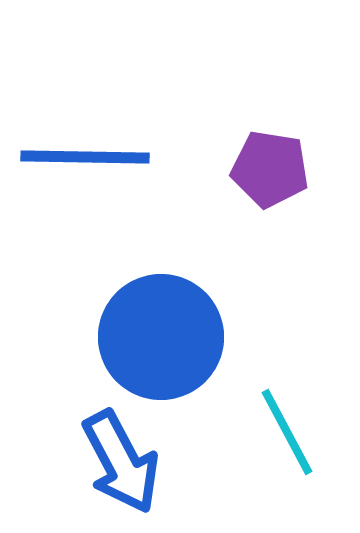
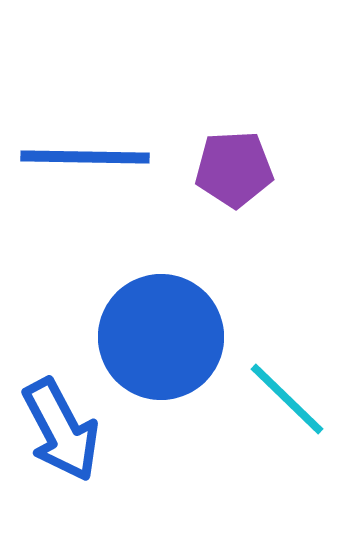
purple pentagon: moved 36 px left; rotated 12 degrees counterclockwise
cyan line: moved 33 px up; rotated 18 degrees counterclockwise
blue arrow: moved 60 px left, 32 px up
